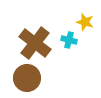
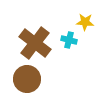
yellow star: rotated 12 degrees counterclockwise
brown circle: moved 1 px down
